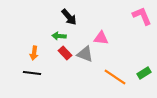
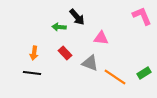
black arrow: moved 8 px right
green arrow: moved 9 px up
gray triangle: moved 5 px right, 9 px down
